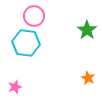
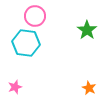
pink circle: moved 1 px right
orange star: moved 1 px right, 10 px down
